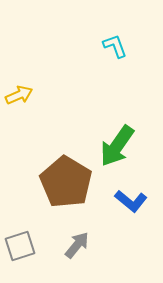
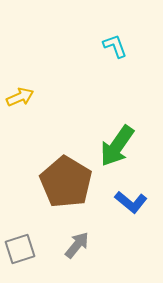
yellow arrow: moved 1 px right, 2 px down
blue L-shape: moved 1 px down
gray square: moved 3 px down
